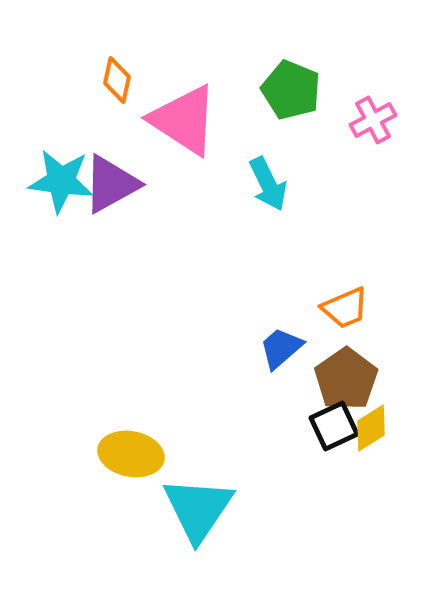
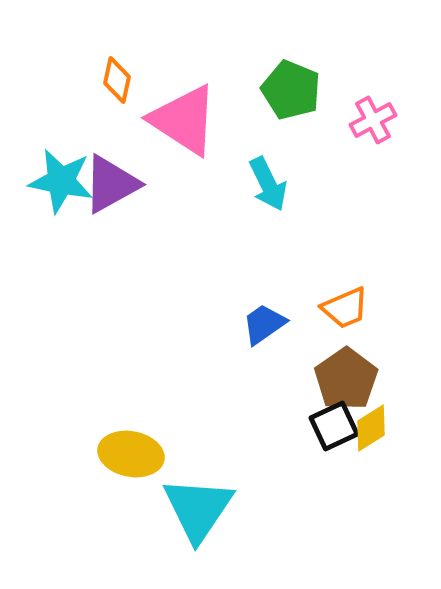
cyan star: rotated 4 degrees clockwise
blue trapezoid: moved 17 px left, 24 px up; rotated 6 degrees clockwise
